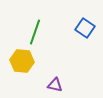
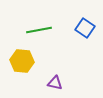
green line: moved 4 px right, 2 px up; rotated 60 degrees clockwise
purple triangle: moved 2 px up
